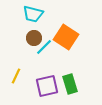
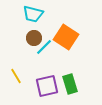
yellow line: rotated 56 degrees counterclockwise
